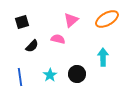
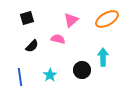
black square: moved 5 px right, 4 px up
black circle: moved 5 px right, 4 px up
